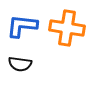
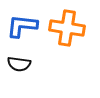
black semicircle: moved 1 px left
